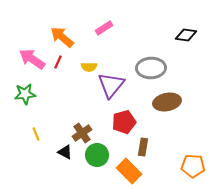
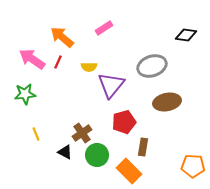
gray ellipse: moved 1 px right, 2 px up; rotated 16 degrees counterclockwise
